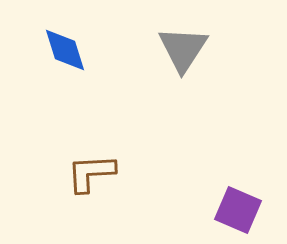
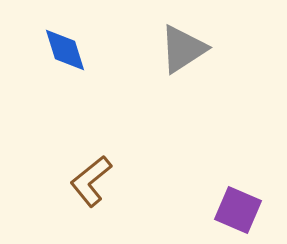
gray triangle: rotated 24 degrees clockwise
brown L-shape: moved 8 px down; rotated 36 degrees counterclockwise
